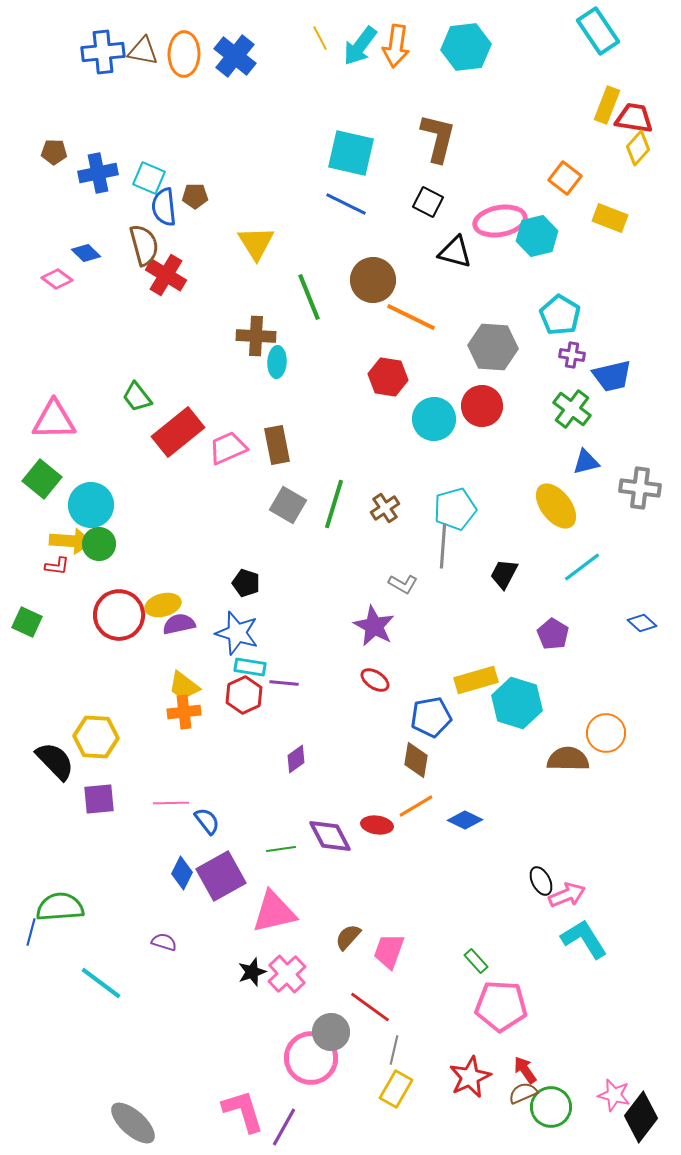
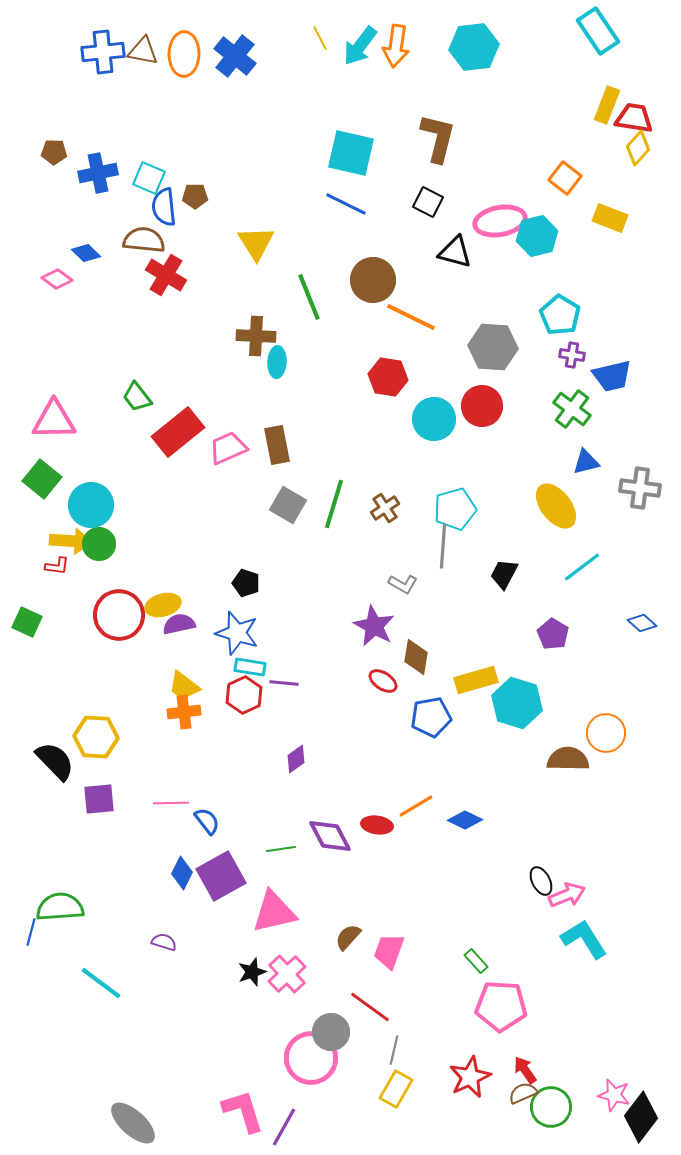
cyan hexagon at (466, 47): moved 8 px right
brown semicircle at (144, 245): moved 5 px up; rotated 69 degrees counterclockwise
red ellipse at (375, 680): moved 8 px right, 1 px down
brown diamond at (416, 760): moved 103 px up
